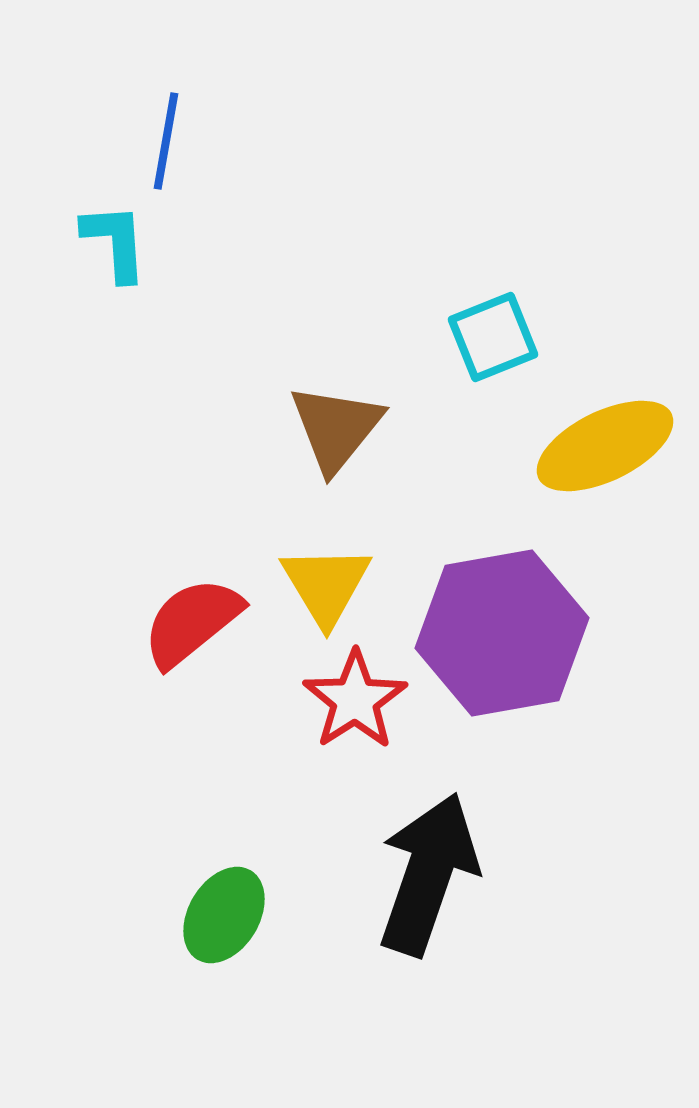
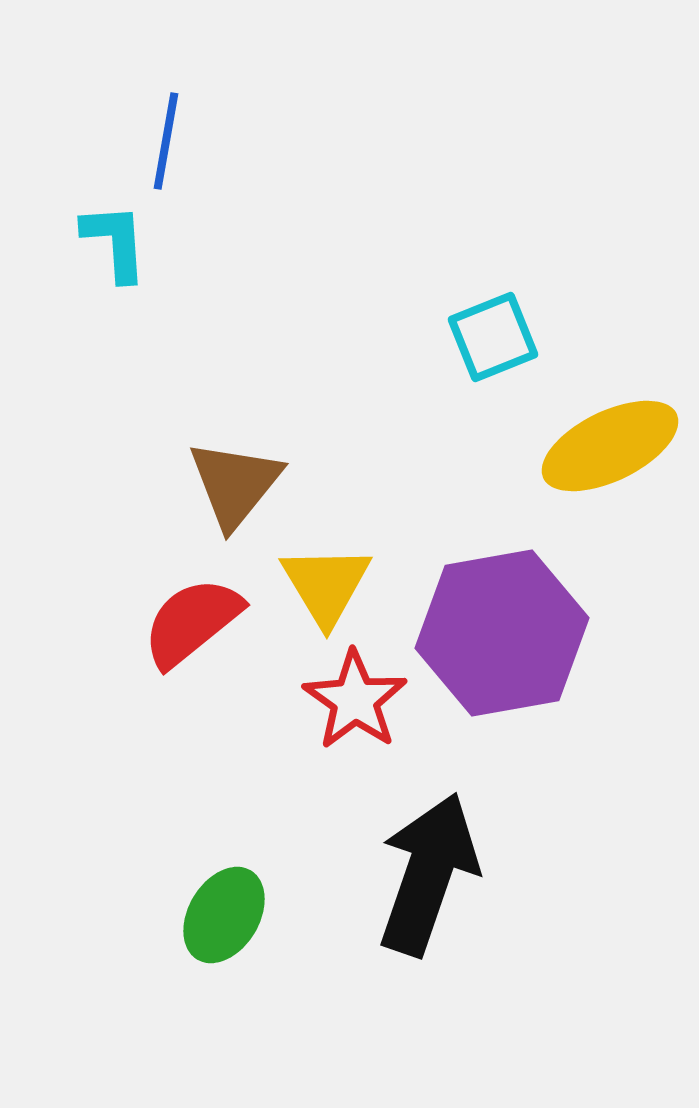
brown triangle: moved 101 px left, 56 px down
yellow ellipse: moved 5 px right
red star: rotated 4 degrees counterclockwise
